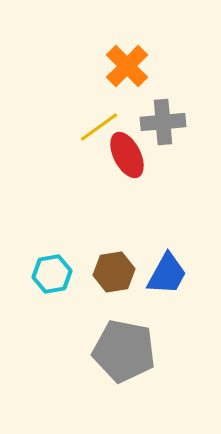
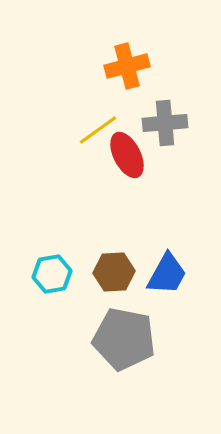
orange cross: rotated 30 degrees clockwise
gray cross: moved 2 px right, 1 px down
yellow line: moved 1 px left, 3 px down
brown hexagon: rotated 6 degrees clockwise
gray pentagon: moved 12 px up
